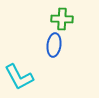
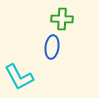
blue ellipse: moved 2 px left, 2 px down
